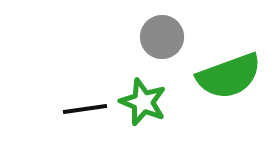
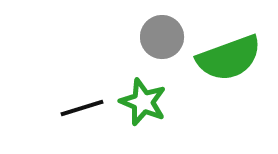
green semicircle: moved 18 px up
black line: moved 3 px left, 1 px up; rotated 9 degrees counterclockwise
